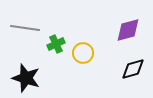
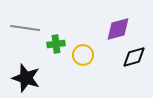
purple diamond: moved 10 px left, 1 px up
green cross: rotated 18 degrees clockwise
yellow circle: moved 2 px down
black diamond: moved 1 px right, 12 px up
